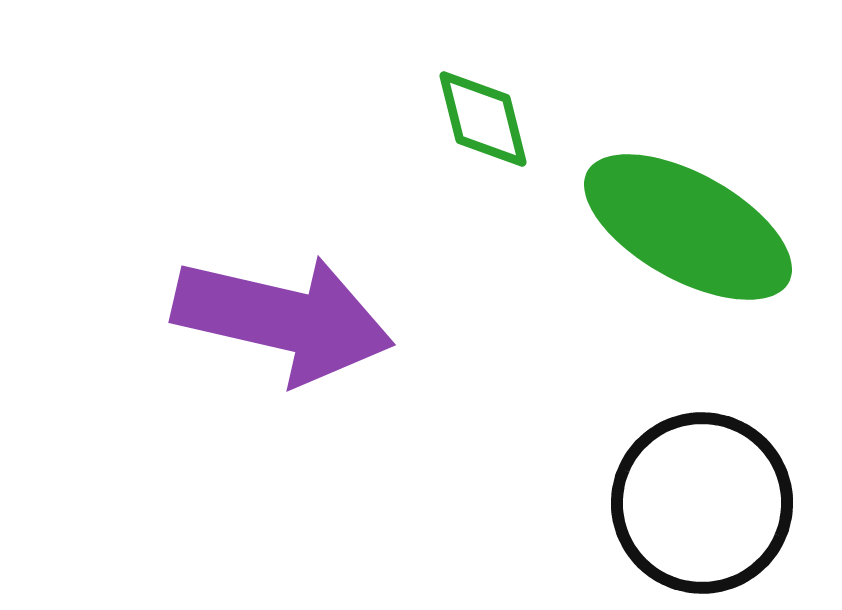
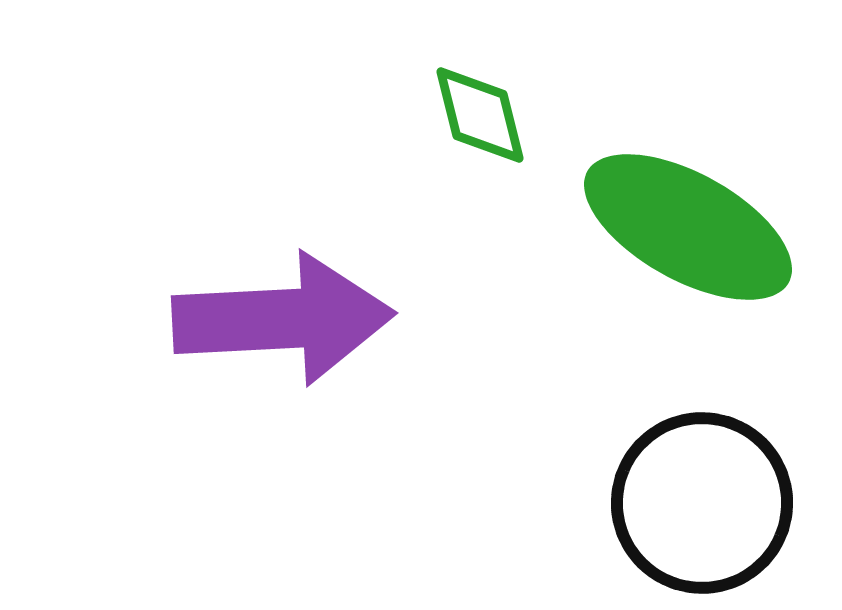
green diamond: moved 3 px left, 4 px up
purple arrow: rotated 16 degrees counterclockwise
